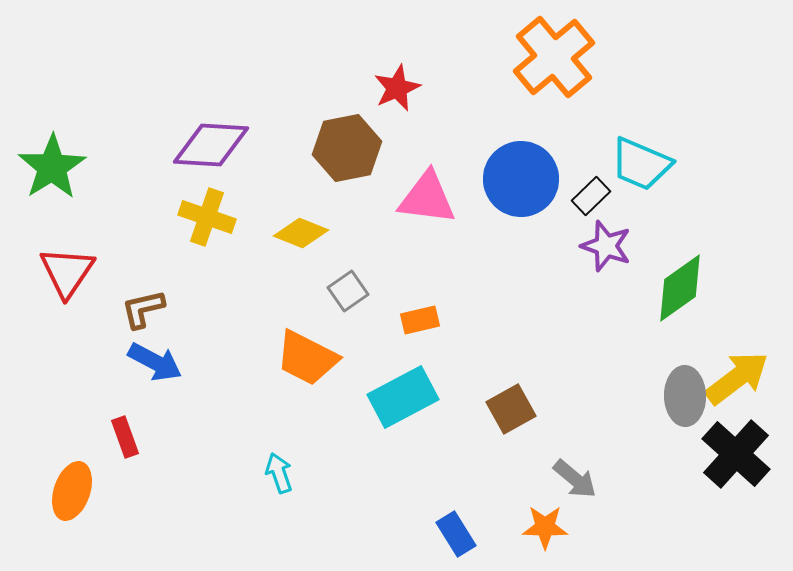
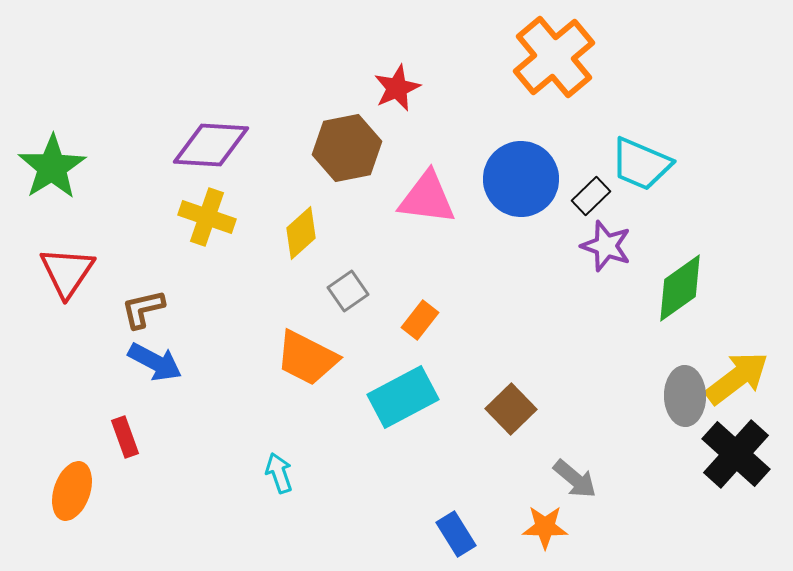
yellow diamond: rotated 64 degrees counterclockwise
orange rectangle: rotated 39 degrees counterclockwise
brown square: rotated 15 degrees counterclockwise
